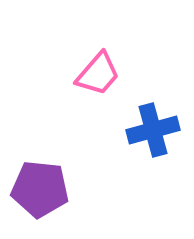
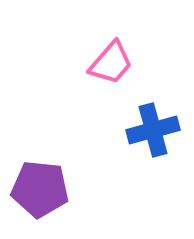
pink trapezoid: moved 13 px right, 11 px up
